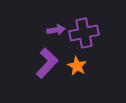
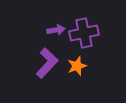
orange star: rotated 24 degrees clockwise
